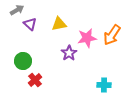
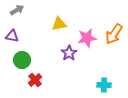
purple triangle: moved 18 px left, 12 px down; rotated 32 degrees counterclockwise
orange arrow: moved 2 px right, 1 px up
green circle: moved 1 px left, 1 px up
